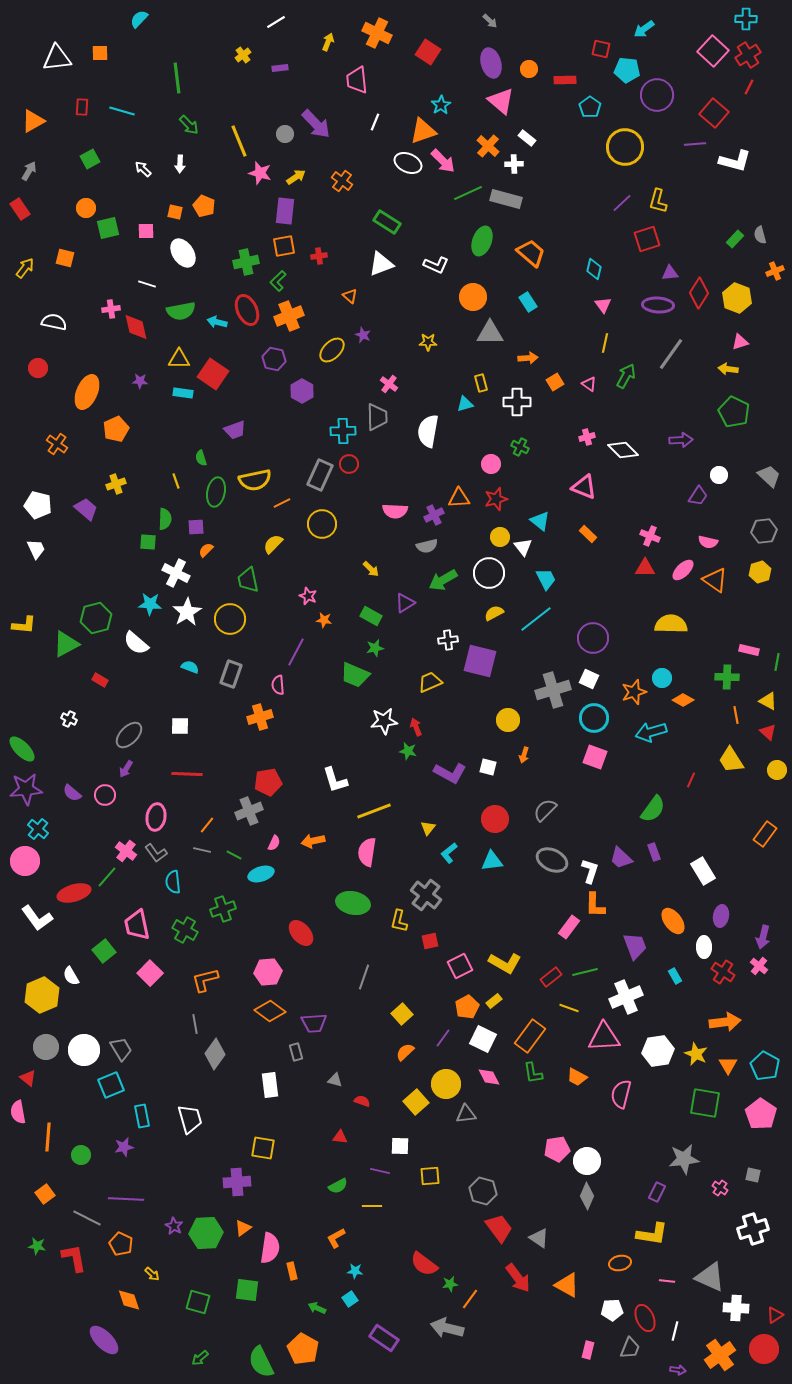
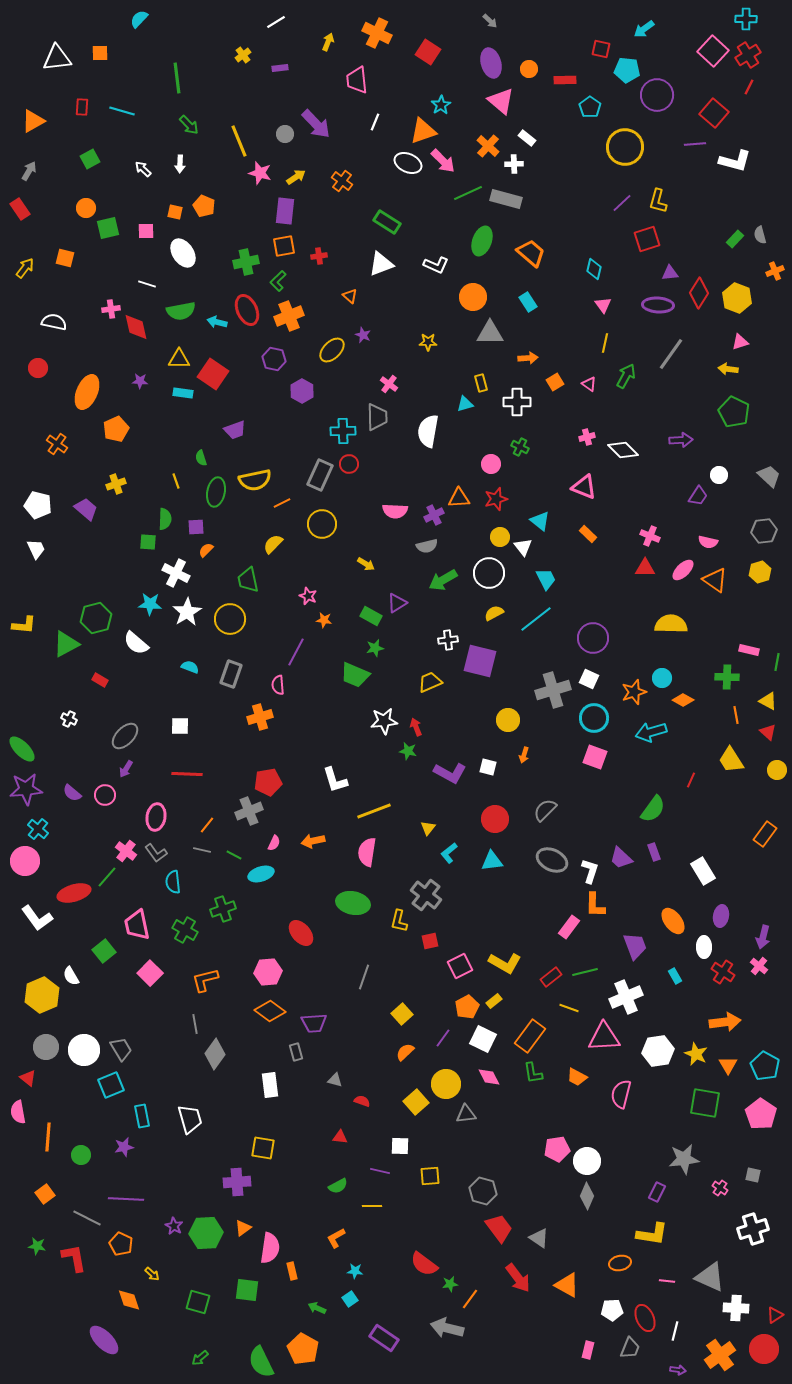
yellow arrow at (371, 569): moved 5 px left, 5 px up; rotated 12 degrees counterclockwise
purple triangle at (405, 603): moved 8 px left
gray ellipse at (129, 735): moved 4 px left, 1 px down
